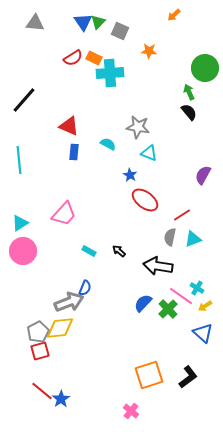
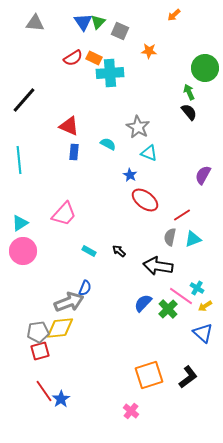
gray star at (138, 127): rotated 20 degrees clockwise
gray pentagon at (38, 332): rotated 20 degrees clockwise
red line at (42, 391): moved 2 px right; rotated 15 degrees clockwise
